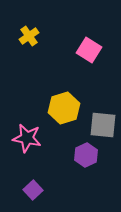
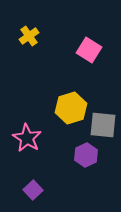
yellow hexagon: moved 7 px right
pink star: rotated 20 degrees clockwise
